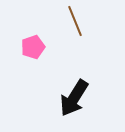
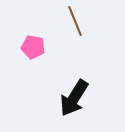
pink pentagon: rotated 30 degrees clockwise
